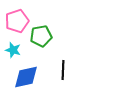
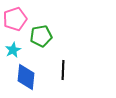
pink pentagon: moved 2 px left, 2 px up
cyan star: rotated 28 degrees clockwise
blue diamond: rotated 72 degrees counterclockwise
